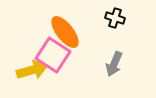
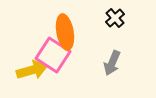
black cross: rotated 30 degrees clockwise
orange ellipse: rotated 28 degrees clockwise
gray arrow: moved 2 px left, 1 px up
